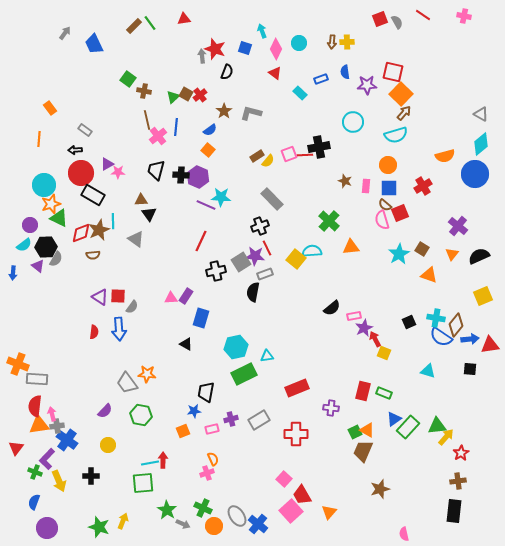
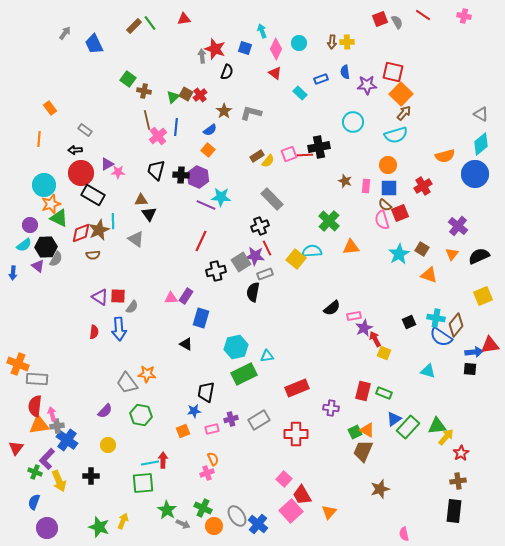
blue arrow at (470, 339): moved 4 px right, 13 px down
